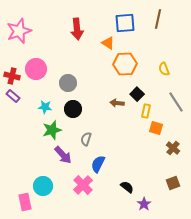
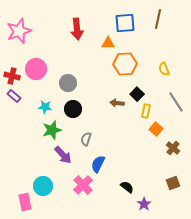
orange triangle: rotated 32 degrees counterclockwise
purple rectangle: moved 1 px right
orange square: moved 1 px down; rotated 24 degrees clockwise
